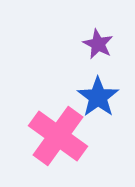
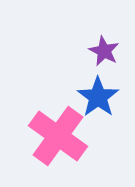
purple star: moved 6 px right, 7 px down
